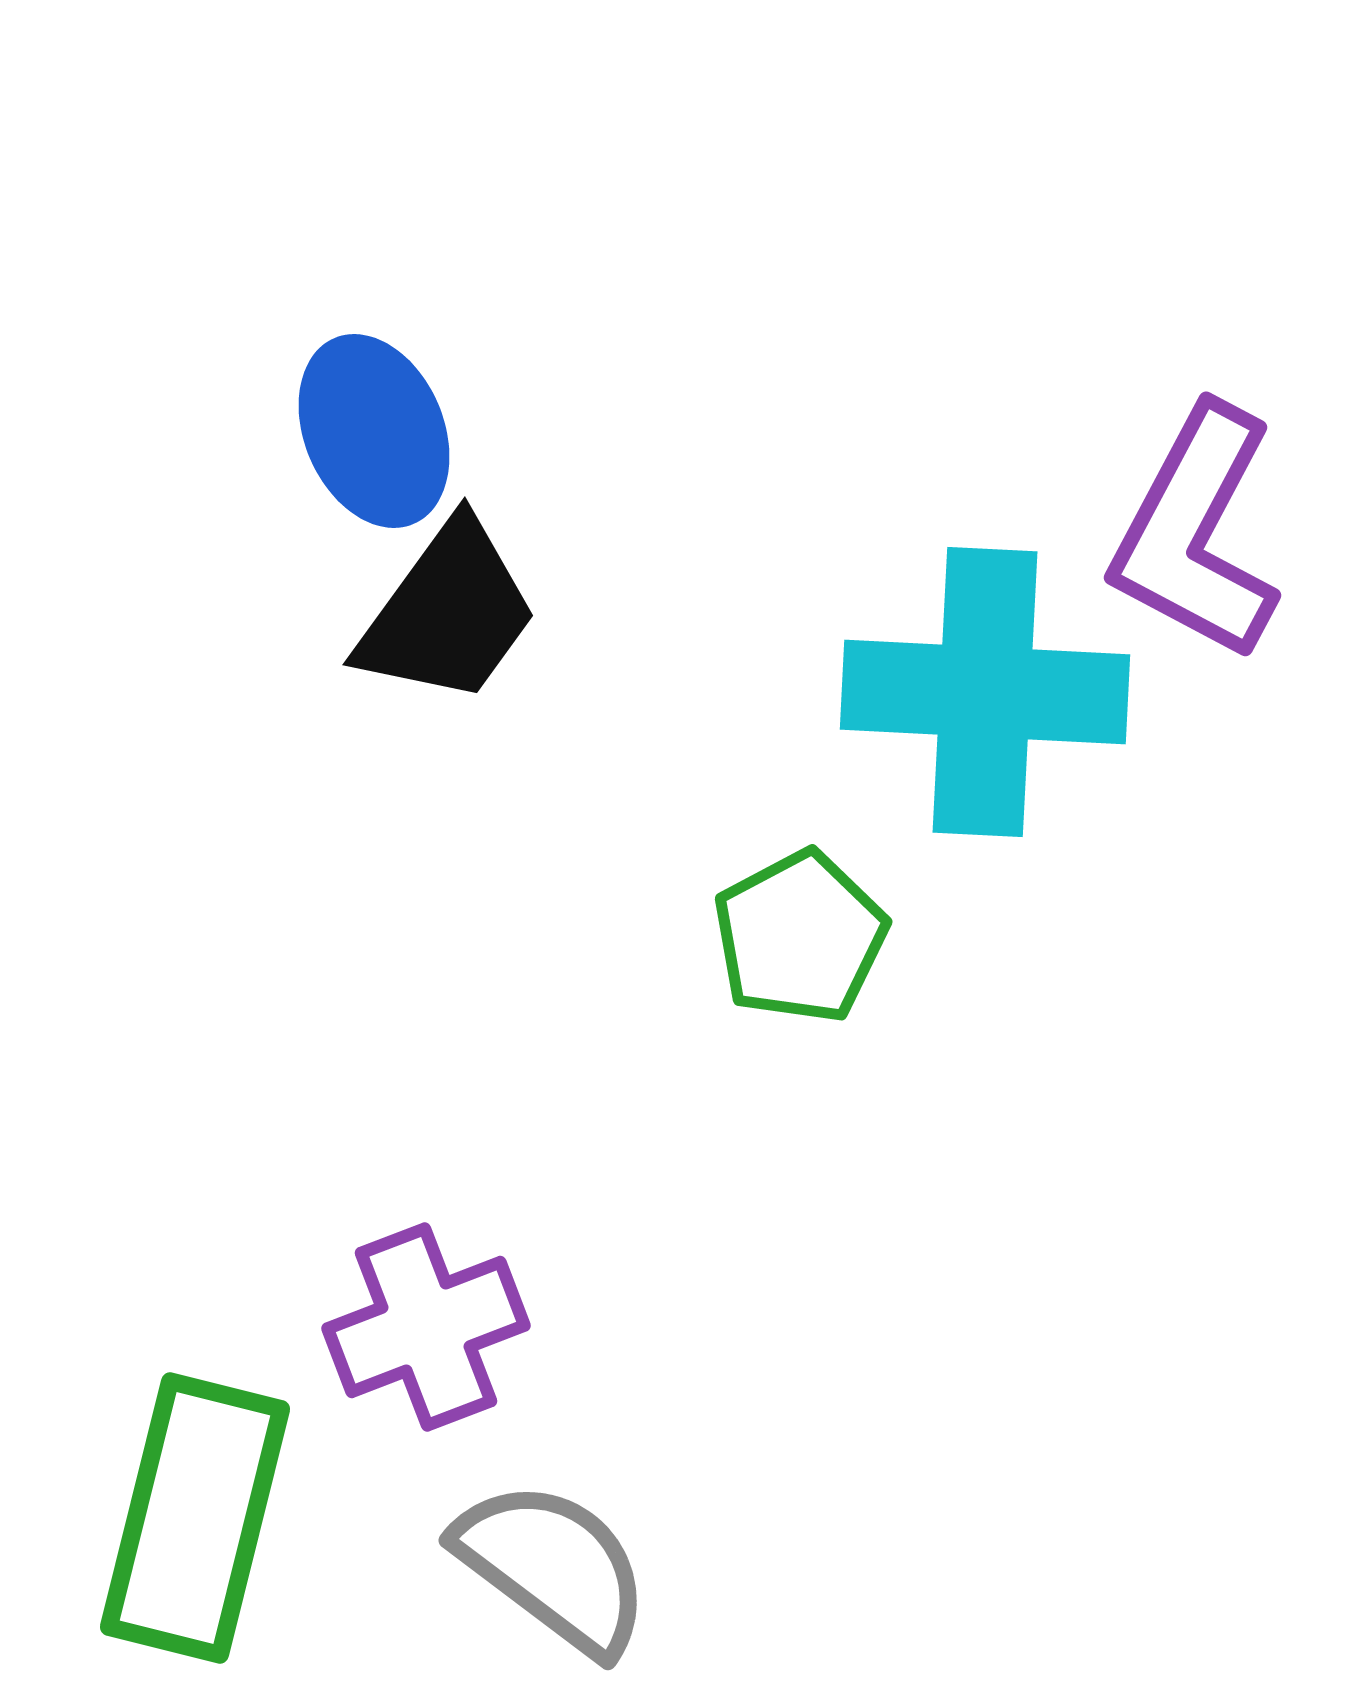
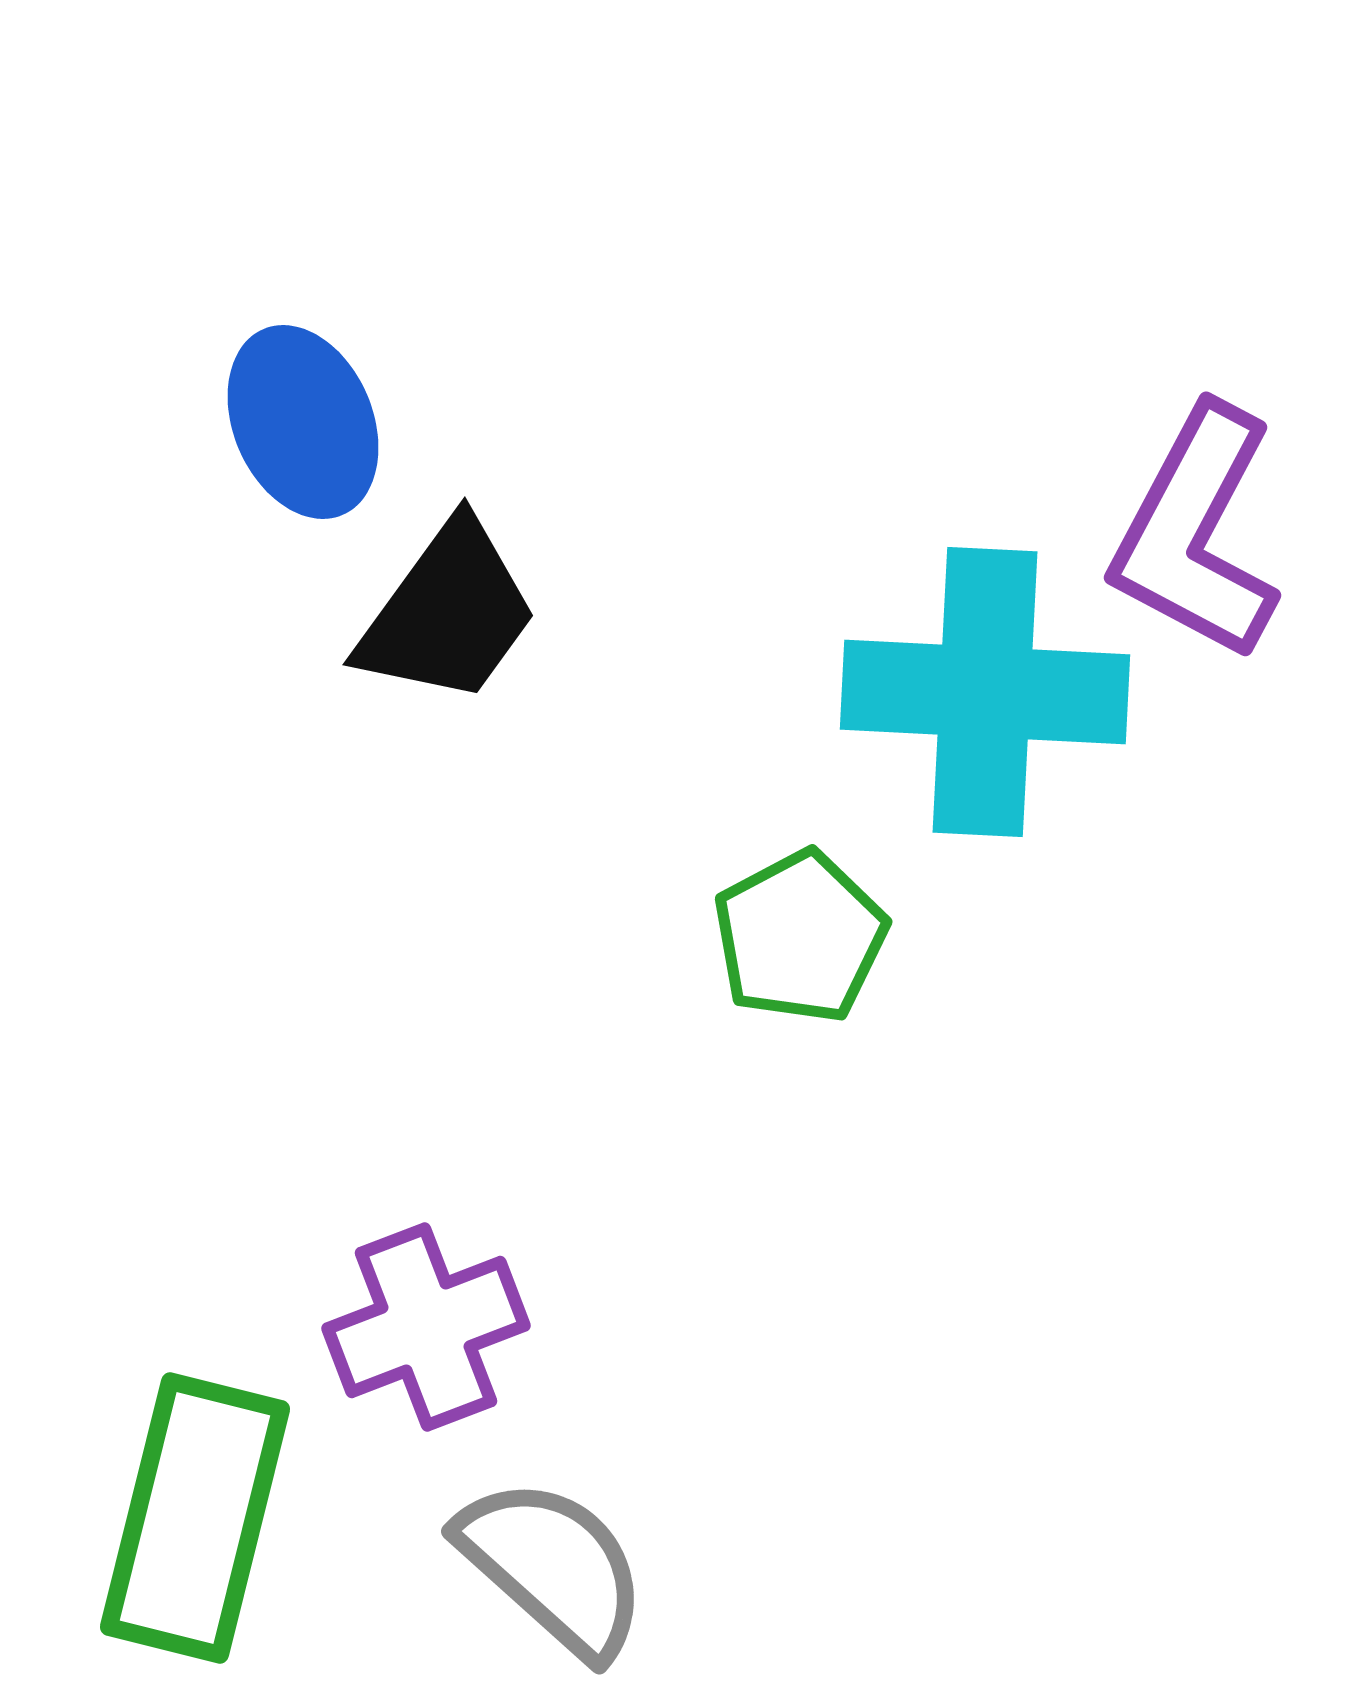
blue ellipse: moved 71 px left, 9 px up
gray semicircle: rotated 5 degrees clockwise
